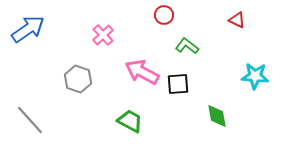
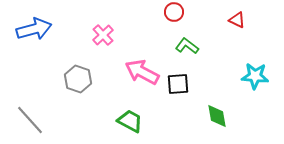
red circle: moved 10 px right, 3 px up
blue arrow: moved 6 px right; rotated 20 degrees clockwise
